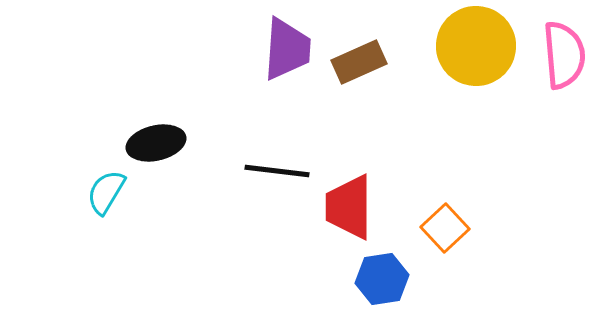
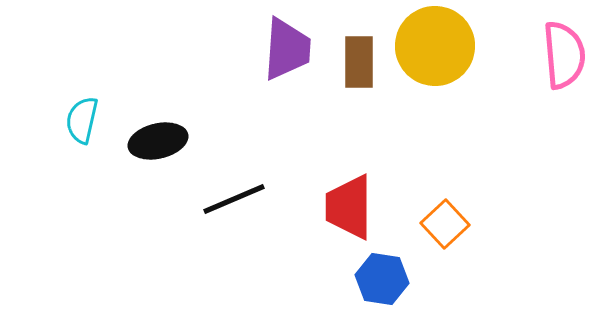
yellow circle: moved 41 px left
brown rectangle: rotated 66 degrees counterclockwise
black ellipse: moved 2 px right, 2 px up
black line: moved 43 px left, 28 px down; rotated 30 degrees counterclockwise
cyan semicircle: moved 24 px left, 72 px up; rotated 18 degrees counterclockwise
orange square: moved 4 px up
blue hexagon: rotated 18 degrees clockwise
